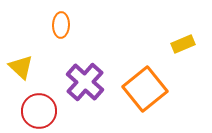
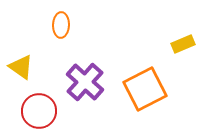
yellow triangle: rotated 8 degrees counterclockwise
orange square: rotated 12 degrees clockwise
